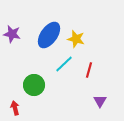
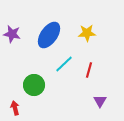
yellow star: moved 11 px right, 6 px up; rotated 18 degrees counterclockwise
